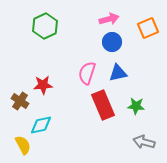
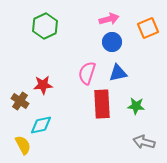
red rectangle: moved 1 px left, 1 px up; rotated 20 degrees clockwise
